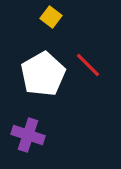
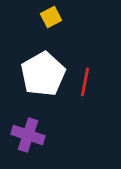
yellow square: rotated 25 degrees clockwise
red line: moved 3 px left, 17 px down; rotated 56 degrees clockwise
